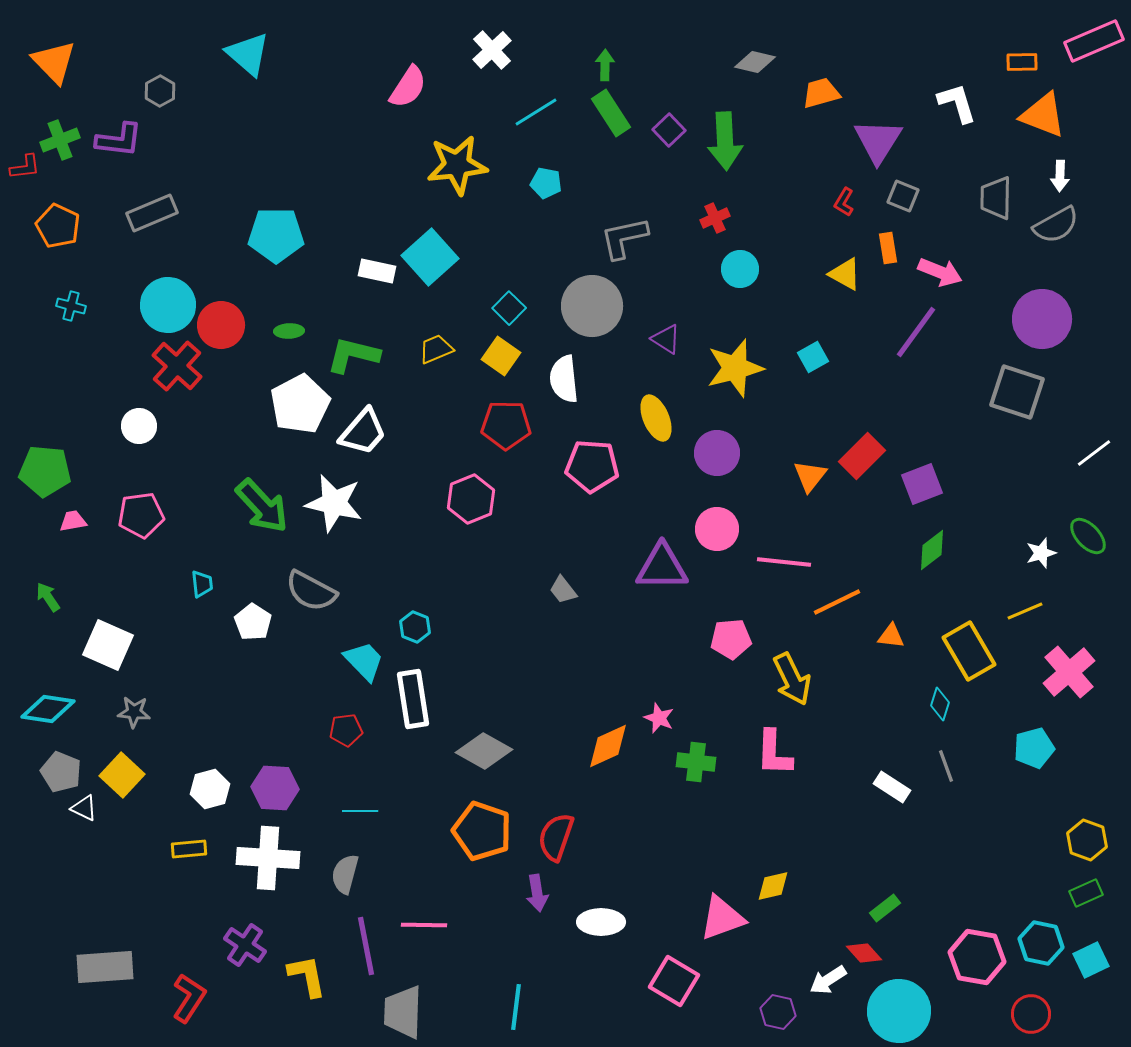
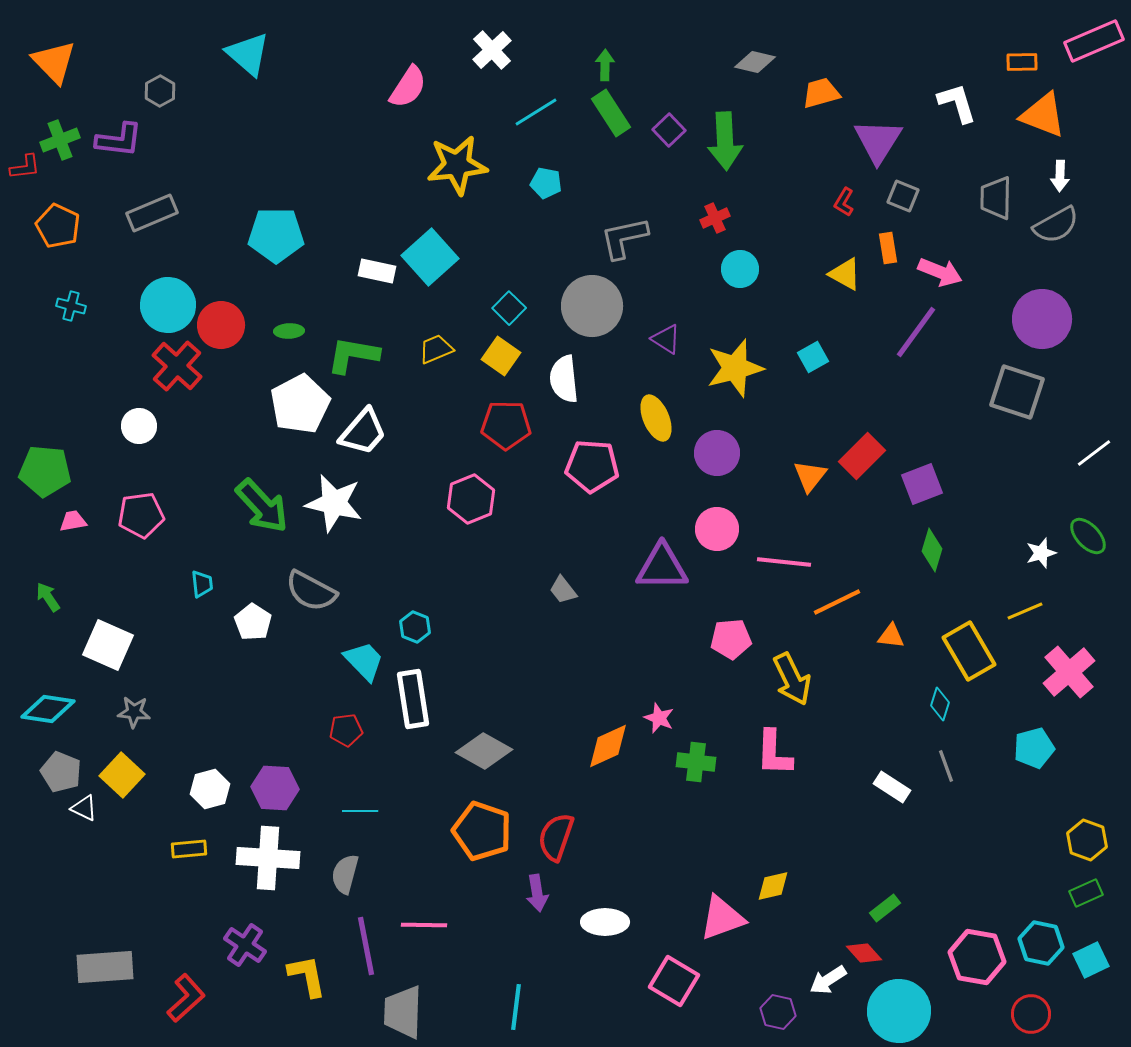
green L-shape at (353, 355): rotated 4 degrees counterclockwise
green diamond at (932, 550): rotated 36 degrees counterclockwise
white ellipse at (601, 922): moved 4 px right
red L-shape at (189, 998): moved 3 px left; rotated 15 degrees clockwise
